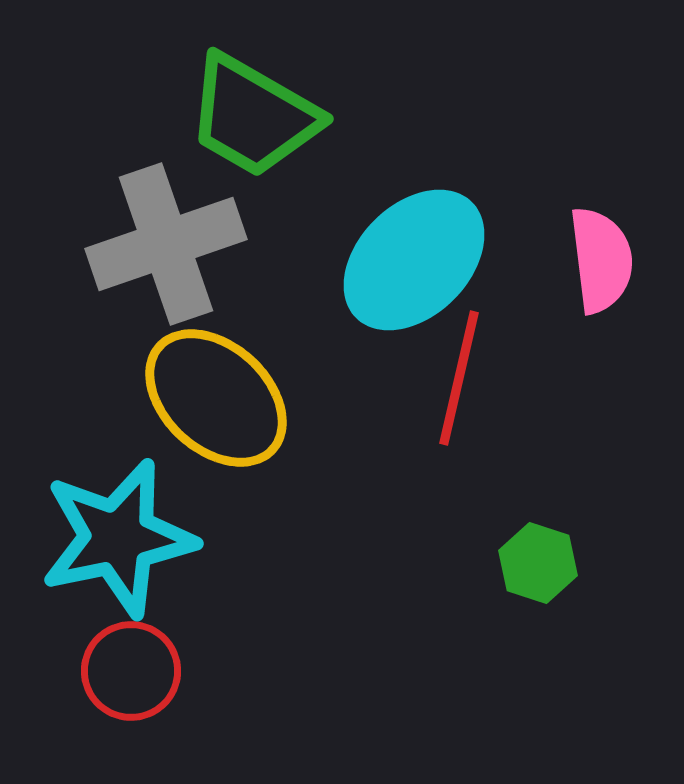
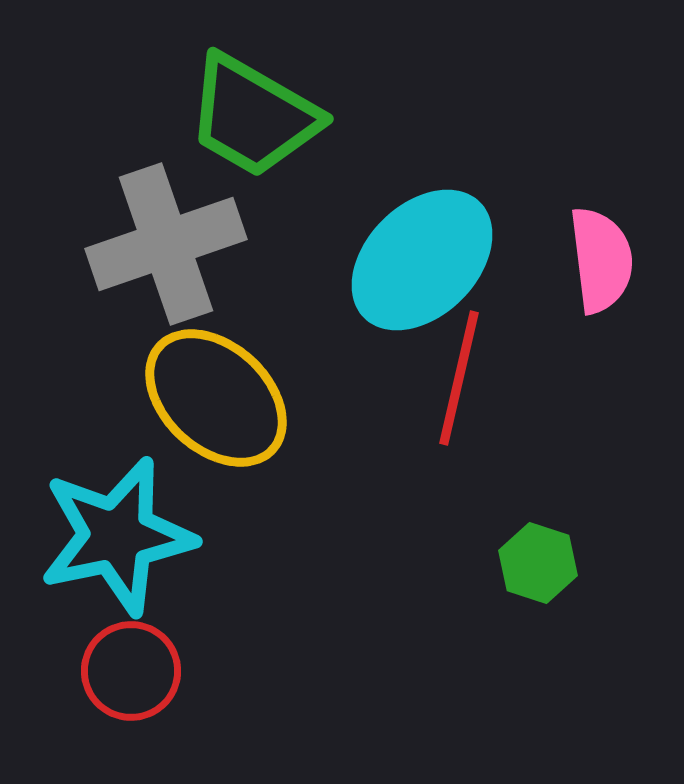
cyan ellipse: moved 8 px right
cyan star: moved 1 px left, 2 px up
